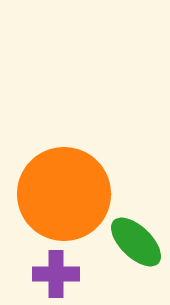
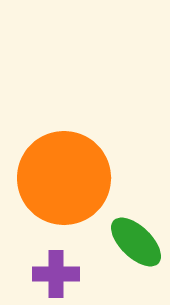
orange circle: moved 16 px up
